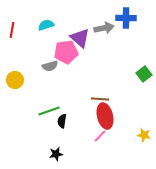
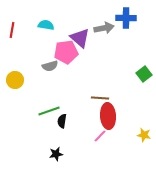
cyan semicircle: rotated 28 degrees clockwise
brown line: moved 1 px up
red ellipse: moved 3 px right; rotated 10 degrees clockwise
